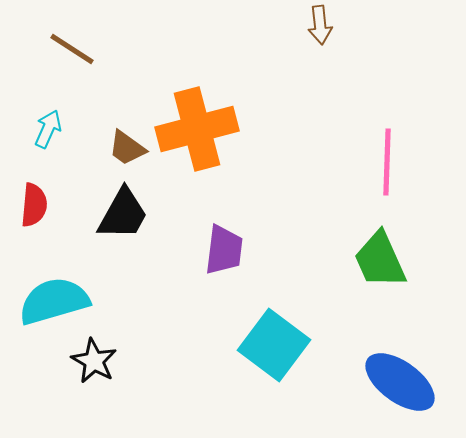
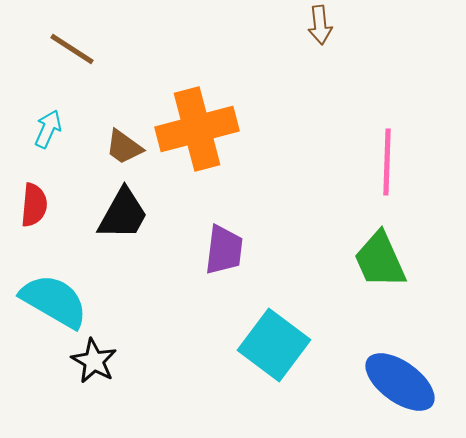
brown trapezoid: moved 3 px left, 1 px up
cyan semicircle: rotated 46 degrees clockwise
